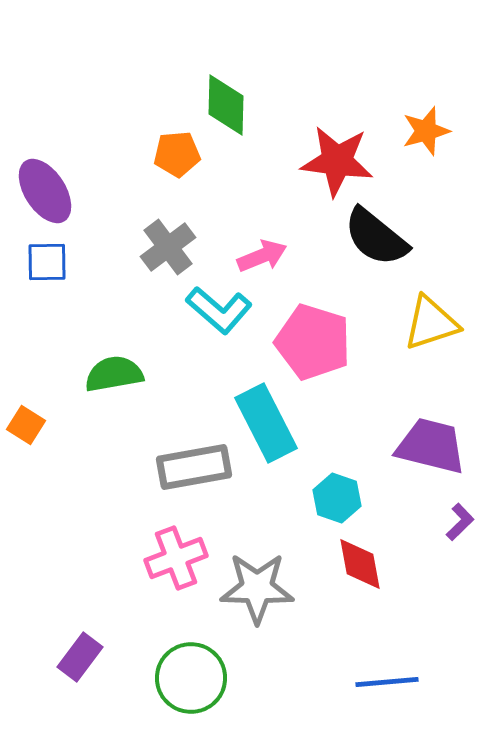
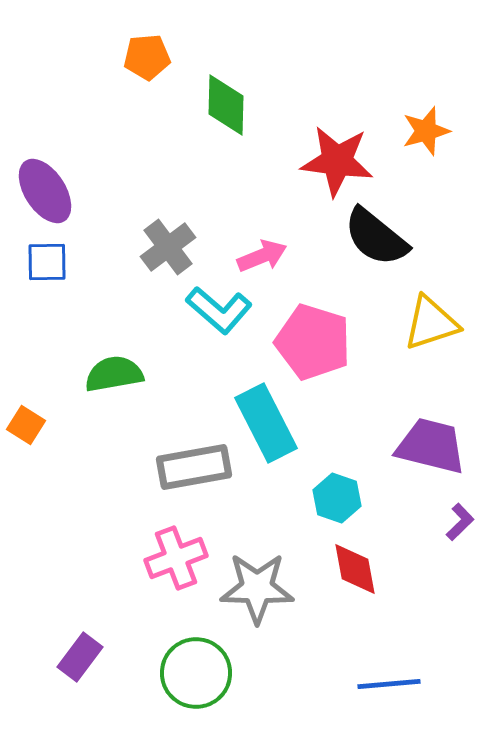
orange pentagon: moved 30 px left, 97 px up
red diamond: moved 5 px left, 5 px down
green circle: moved 5 px right, 5 px up
blue line: moved 2 px right, 2 px down
